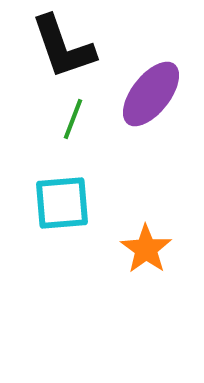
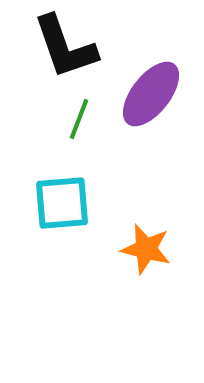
black L-shape: moved 2 px right
green line: moved 6 px right
orange star: rotated 21 degrees counterclockwise
